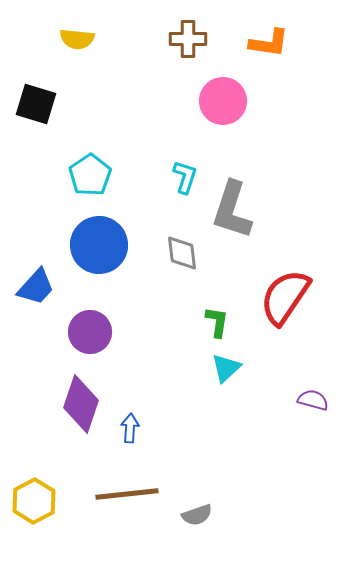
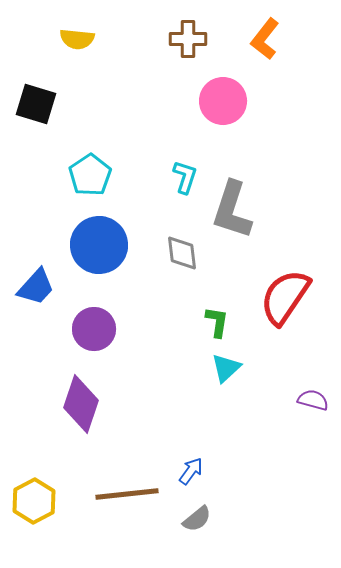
orange L-shape: moved 4 px left, 4 px up; rotated 120 degrees clockwise
purple circle: moved 4 px right, 3 px up
blue arrow: moved 61 px right, 43 px down; rotated 32 degrees clockwise
gray semicircle: moved 4 px down; rotated 20 degrees counterclockwise
